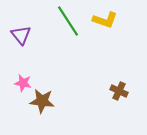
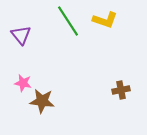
brown cross: moved 2 px right, 1 px up; rotated 36 degrees counterclockwise
